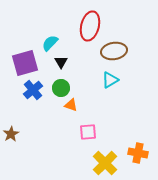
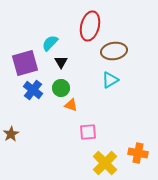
blue cross: rotated 12 degrees counterclockwise
